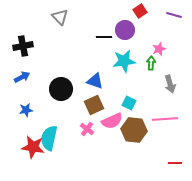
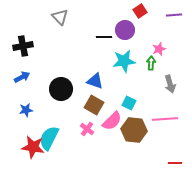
purple line: rotated 21 degrees counterclockwise
brown square: rotated 36 degrees counterclockwise
pink semicircle: rotated 20 degrees counterclockwise
cyan semicircle: rotated 15 degrees clockwise
